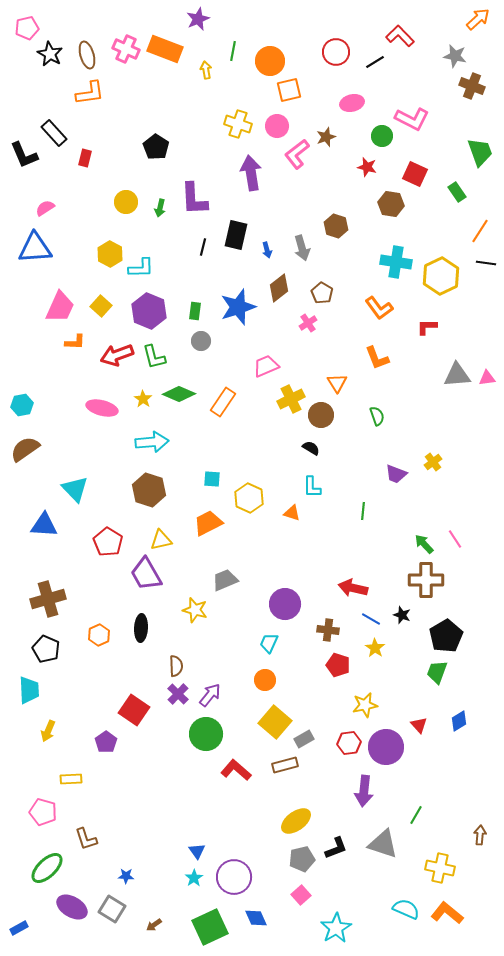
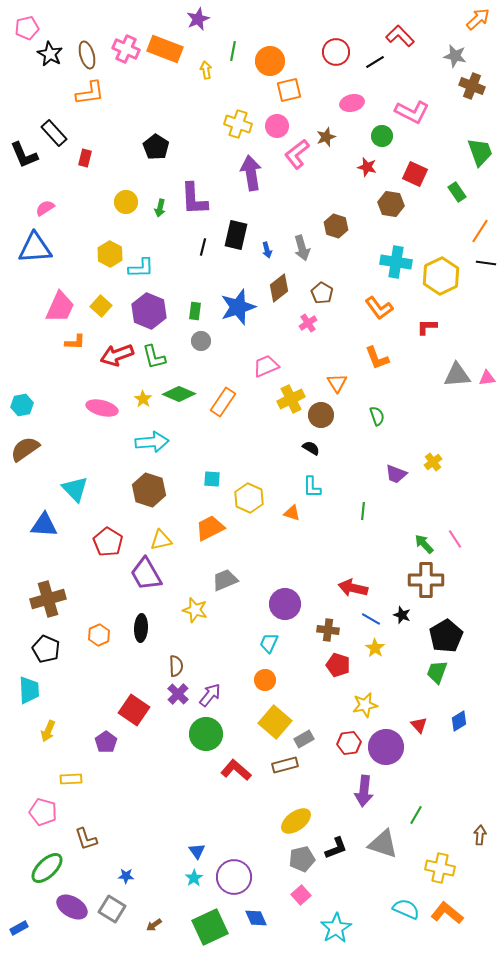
pink L-shape at (412, 119): moved 7 px up
orange trapezoid at (208, 523): moved 2 px right, 5 px down
